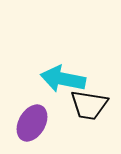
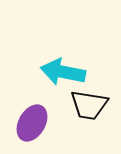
cyan arrow: moved 7 px up
